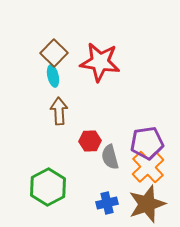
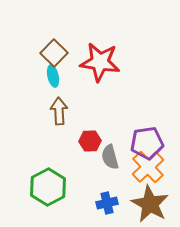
brown star: moved 3 px right; rotated 24 degrees counterclockwise
